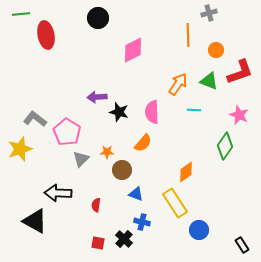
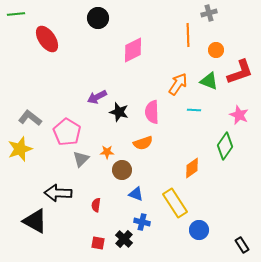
green line: moved 5 px left
red ellipse: moved 1 px right, 4 px down; rotated 24 degrees counterclockwise
purple arrow: rotated 24 degrees counterclockwise
gray L-shape: moved 5 px left, 1 px up
orange semicircle: rotated 30 degrees clockwise
orange diamond: moved 6 px right, 4 px up
